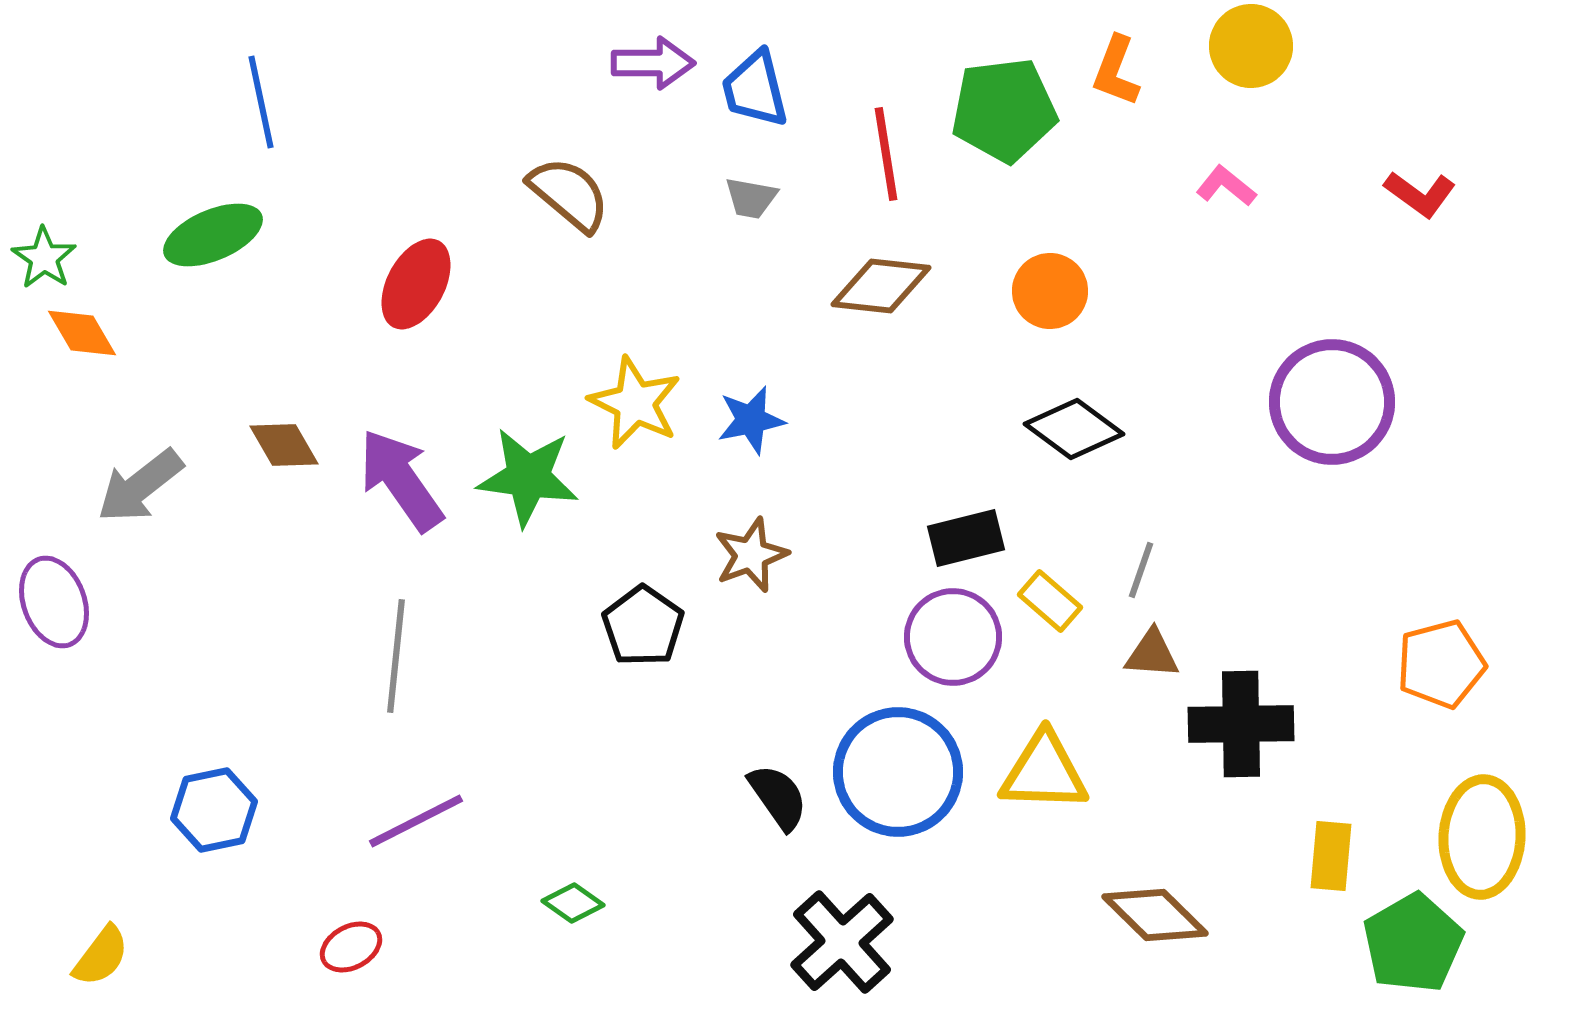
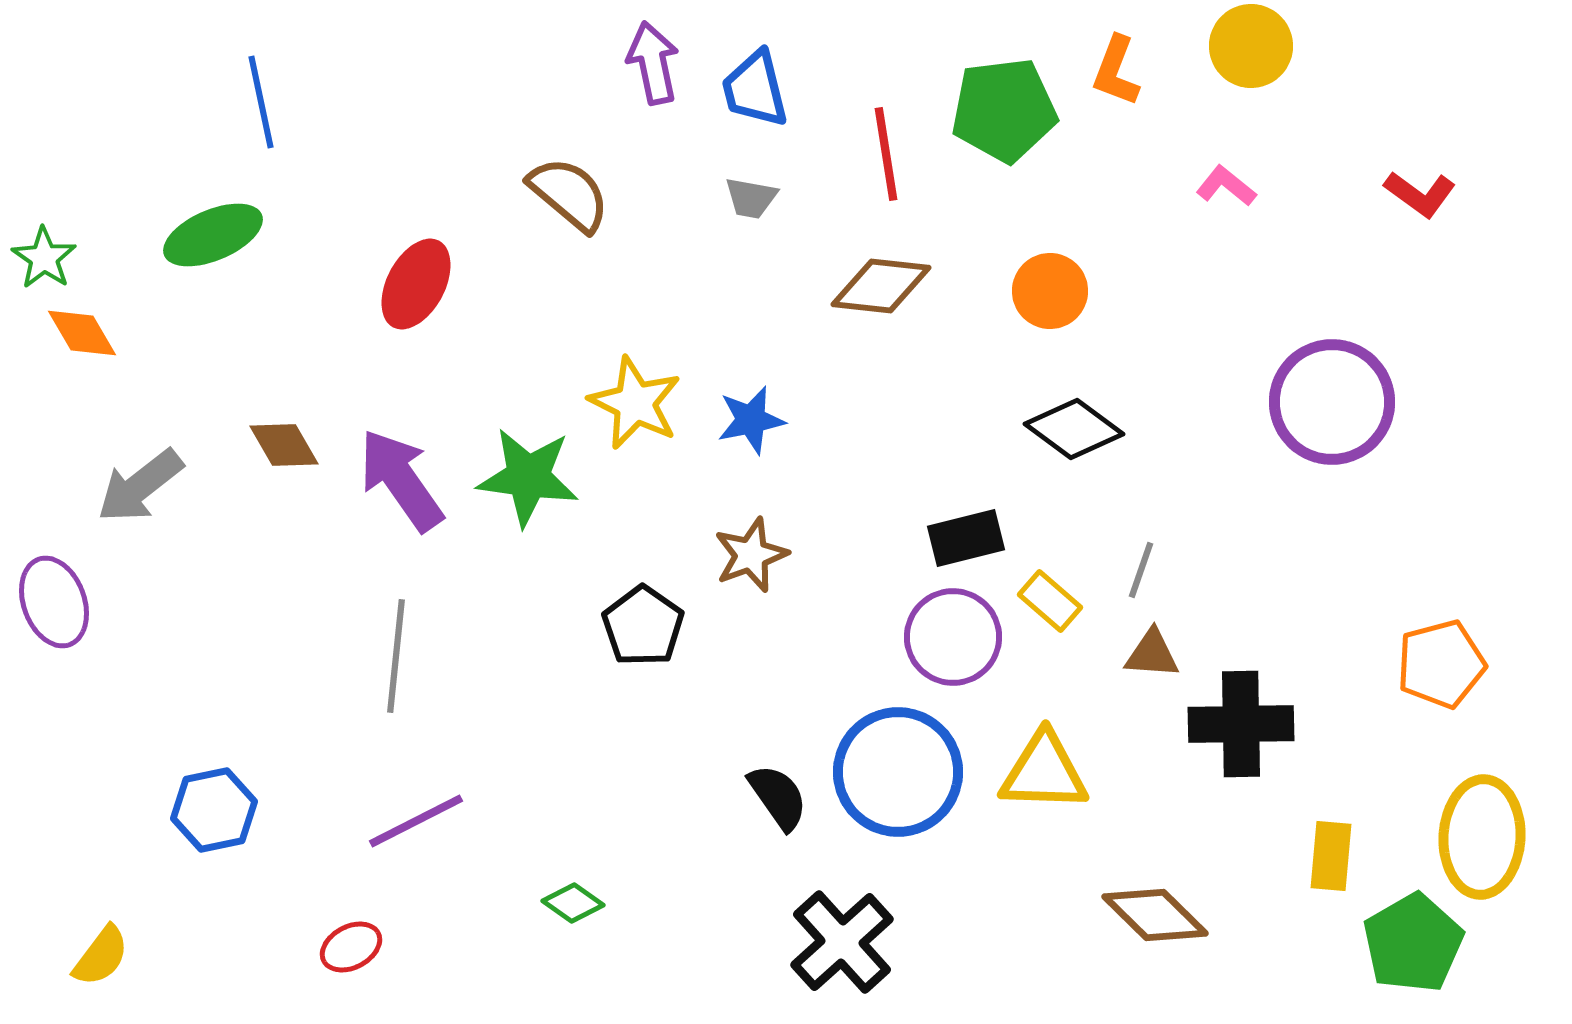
purple arrow at (653, 63): rotated 102 degrees counterclockwise
